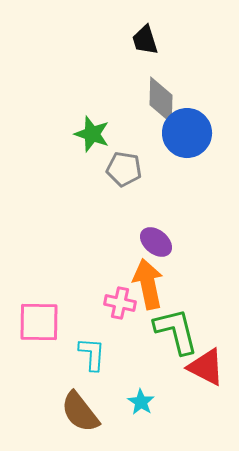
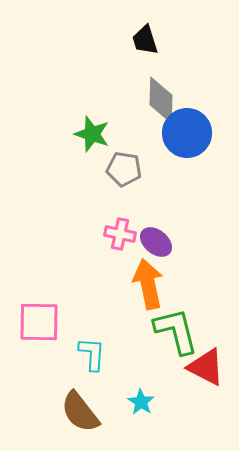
pink cross: moved 69 px up
